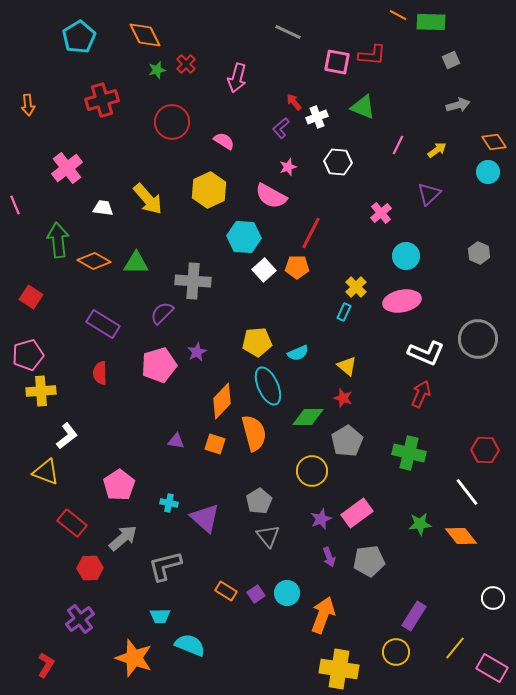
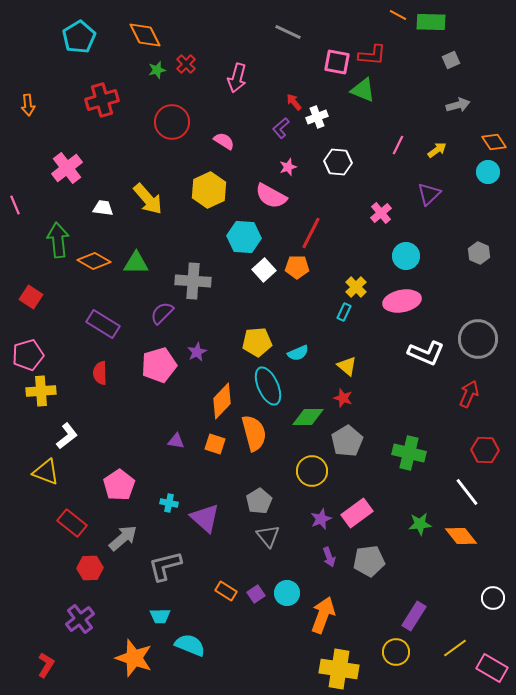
green triangle at (363, 107): moved 17 px up
red arrow at (421, 394): moved 48 px right
yellow line at (455, 648): rotated 15 degrees clockwise
